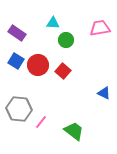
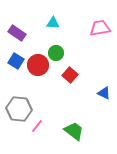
green circle: moved 10 px left, 13 px down
red square: moved 7 px right, 4 px down
pink line: moved 4 px left, 4 px down
